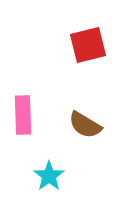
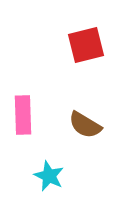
red square: moved 2 px left
cyan star: rotated 12 degrees counterclockwise
